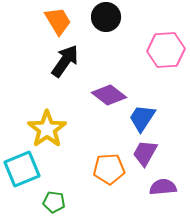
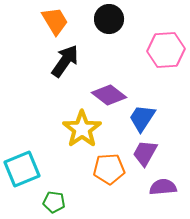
black circle: moved 3 px right, 2 px down
orange trapezoid: moved 3 px left
yellow star: moved 35 px right
